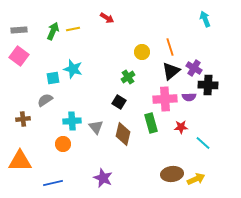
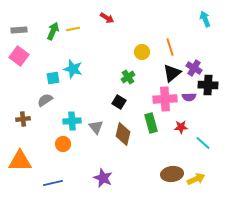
black triangle: moved 1 px right, 2 px down
